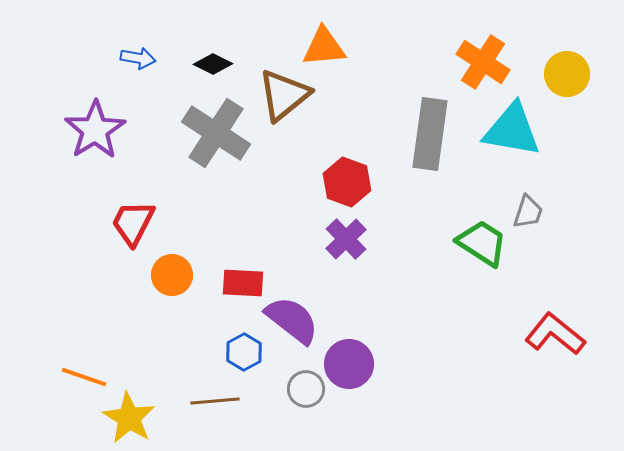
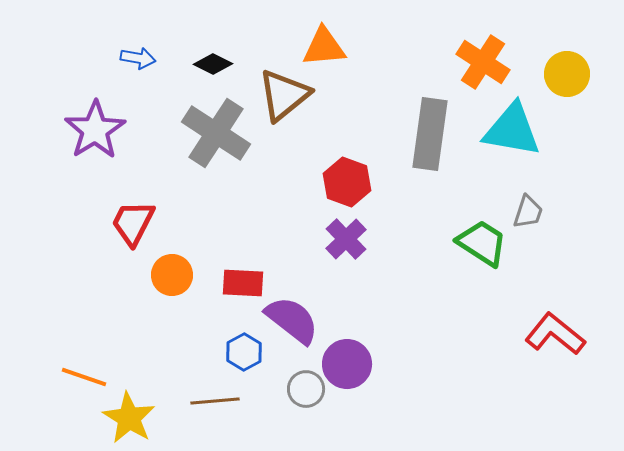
purple circle: moved 2 px left
